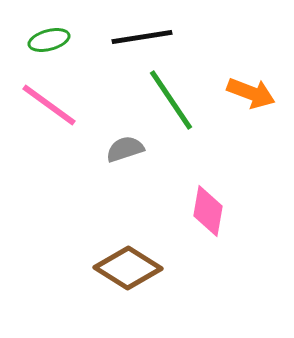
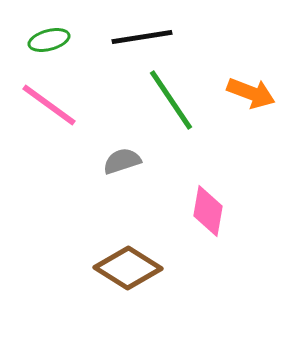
gray semicircle: moved 3 px left, 12 px down
